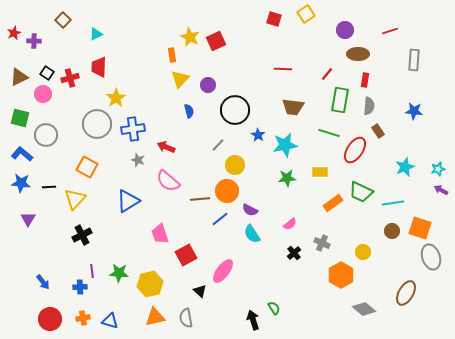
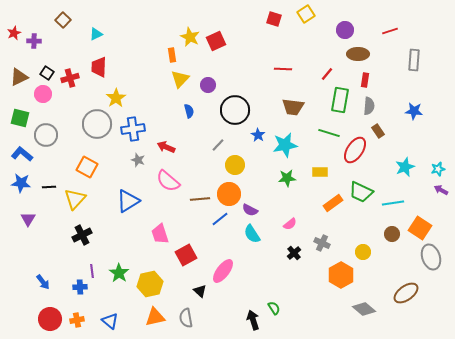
orange circle at (227, 191): moved 2 px right, 3 px down
orange square at (420, 228): rotated 15 degrees clockwise
brown circle at (392, 231): moved 3 px down
green star at (119, 273): rotated 30 degrees clockwise
brown ellipse at (406, 293): rotated 25 degrees clockwise
orange cross at (83, 318): moved 6 px left, 2 px down
blue triangle at (110, 321): rotated 24 degrees clockwise
